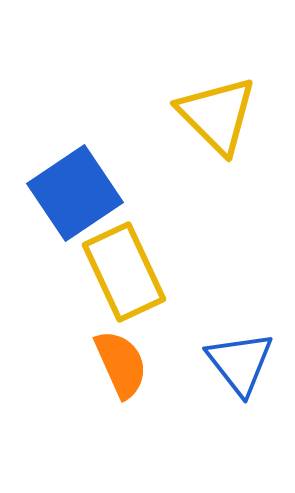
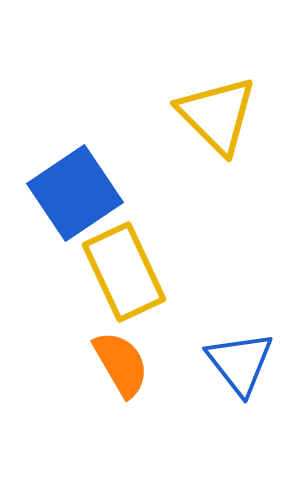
orange semicircle: rotated 6 degrees counterclockwise
